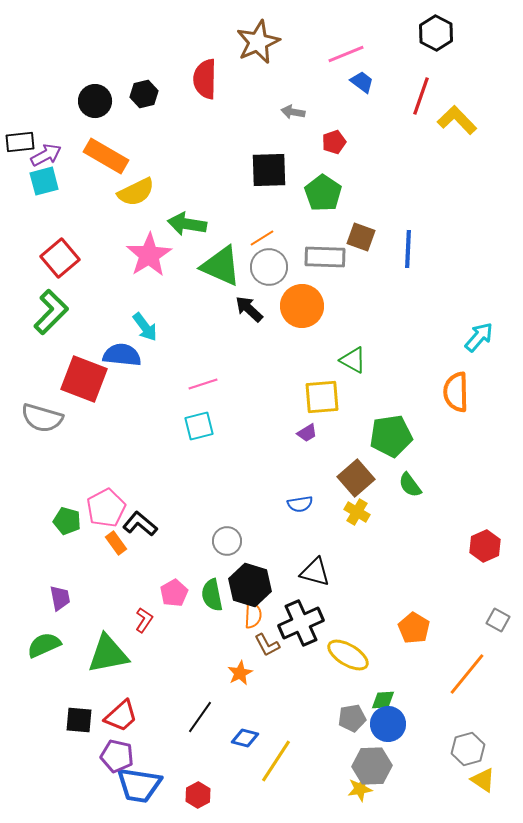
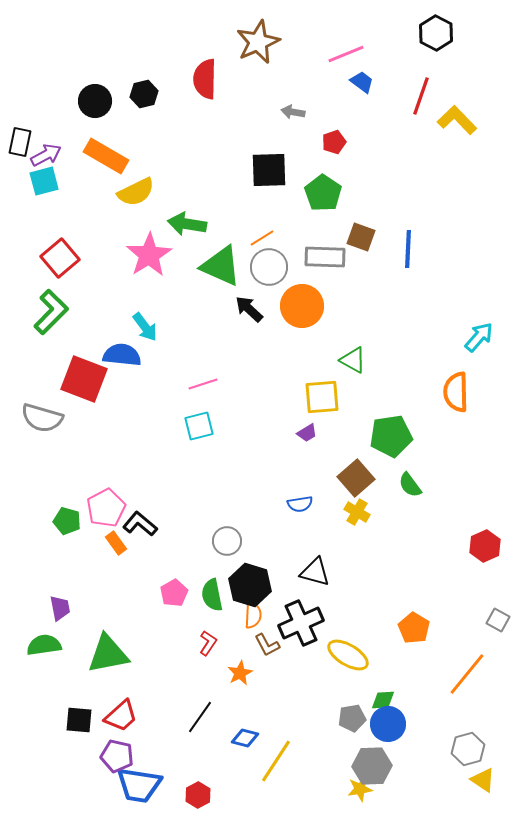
black rectangle at (20, 142): rotated 72 degrees counterclockwise
purple trapezoid at (60, 598): moved 10 px down
red L-shape at (144, 620): moved 64 px right, 23 px down
green semicircle at (44, 645): rotated 16 degrees clockwise
